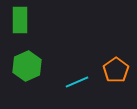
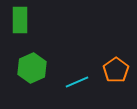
green hexagon: moved 5 px right, 2 px down
